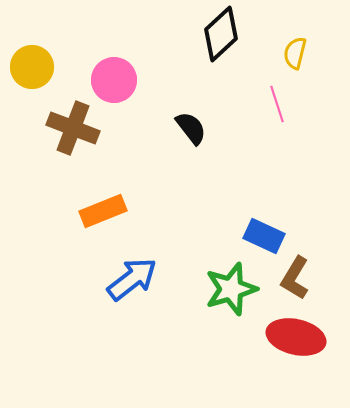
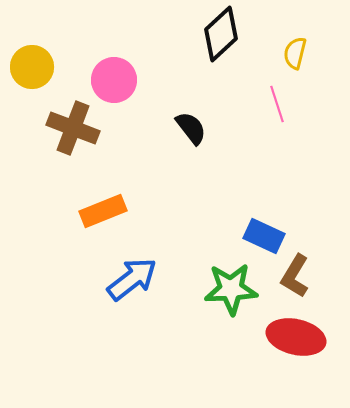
brown L-shape: moved 2 px up
green star: rotated 14 degrees clockwise
